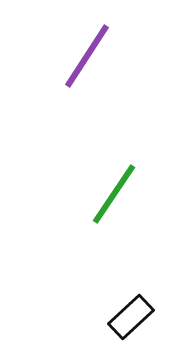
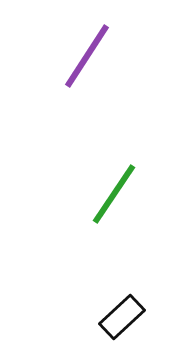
black rectangle: moved 9 px left
